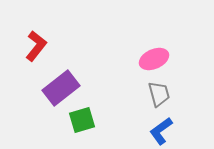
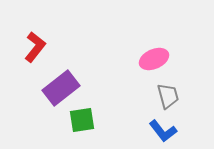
red L-shape: moved 1 px left, 1 px down
gray trapezoid: moved 9 px right, 2 px down
green square: rotated 8 degrees clockwise
blue L-shape: moved 2 px right; rotated 92 degrees counterclockwise
